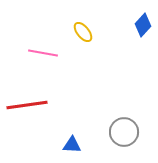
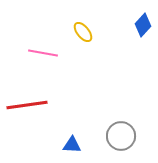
gray circle: moved 3 px left, 4 px down
